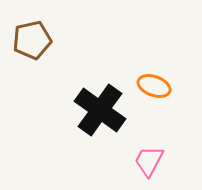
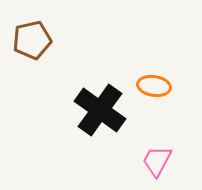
orange ellipse: rotated 12 degrees counterclockwise
pink trapezoid: moved 8 px right
